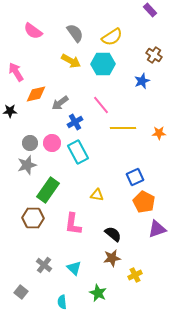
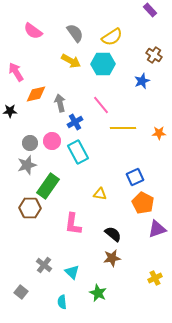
gray arrow: rotated 114 degrees clockwise
pink circle: moved 2 px up
green rectangle: moved 4 px up
yellow triangle: moved 3 px right, 1 px up
orange pentagon: moved 1 px left, 1 px down
brown hexagon: moved 3 px left, 10 px up
cyan triangle: moved 2 px left, 4 px down
yellow cross: moved 20 px right, 3 px down
